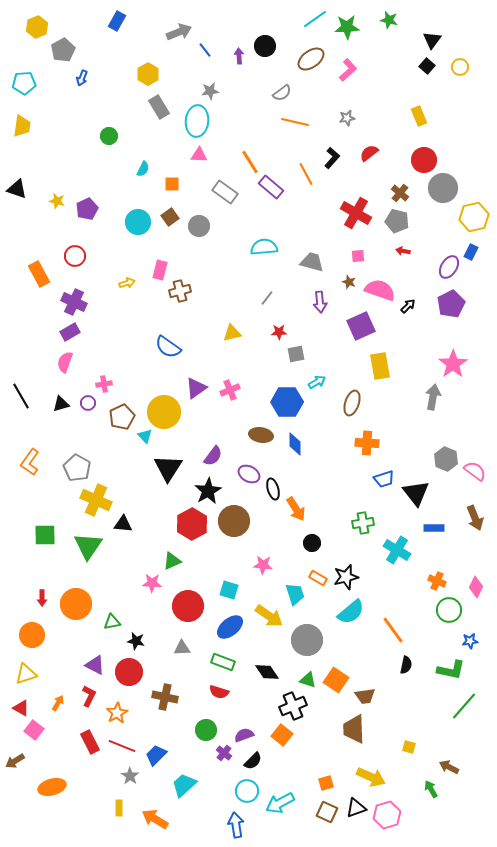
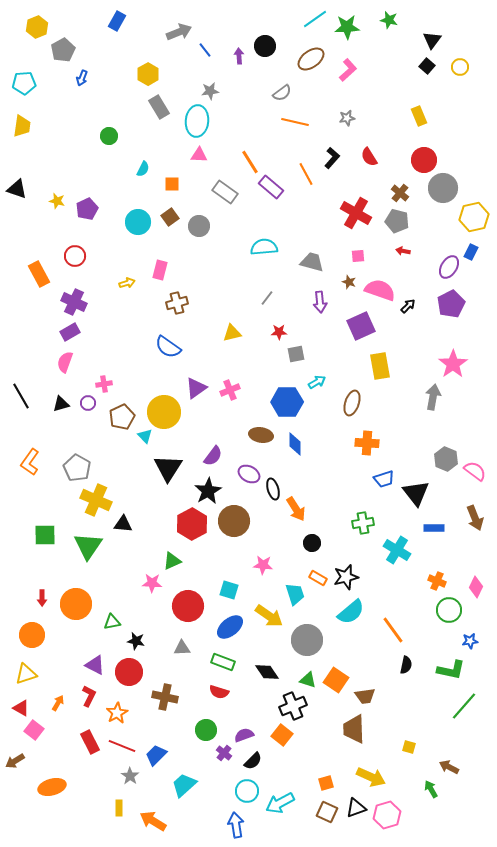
red semicircle at (369, 153): moved 4 px down; rotated 84 degrees counterclockwise
brown cross at (180, 291): moved 3 px left, 12 px down
orange arrow at (155, 819): moved 2 px left, 2 px down
